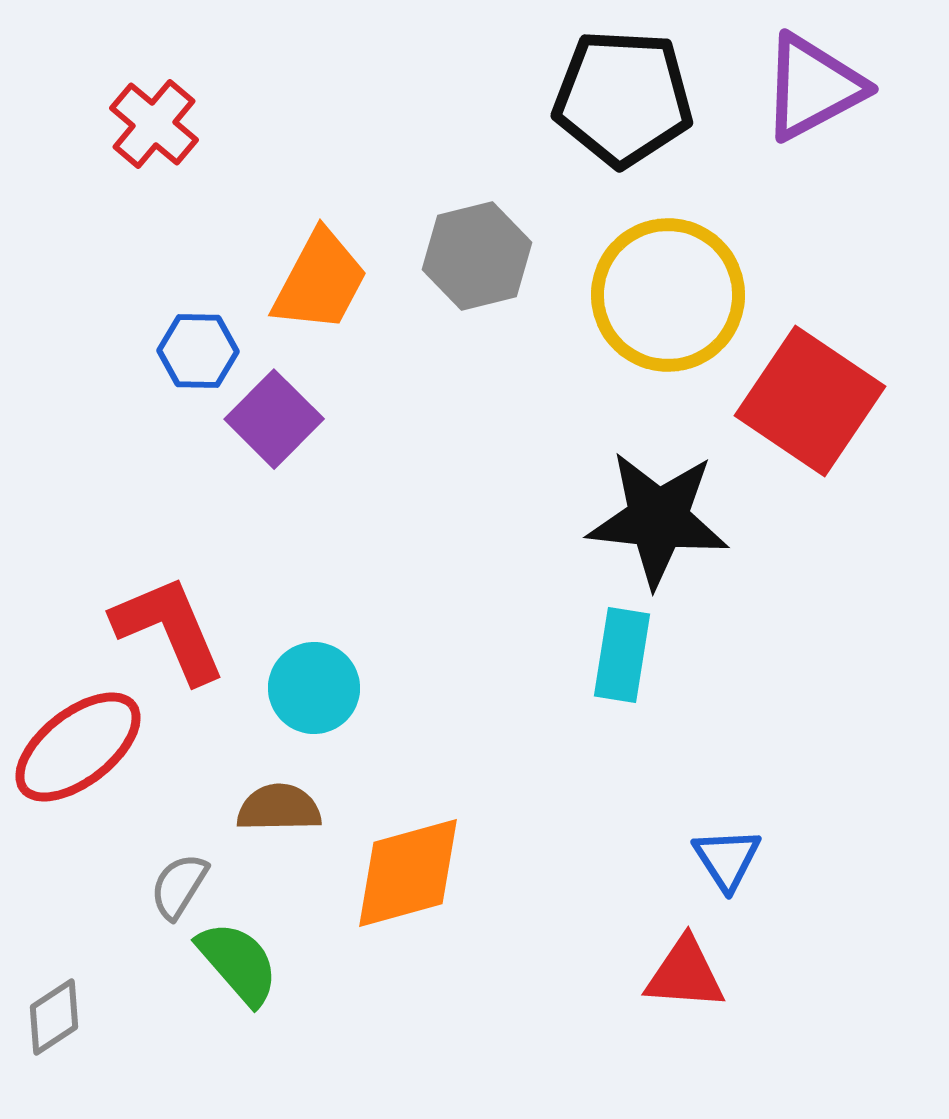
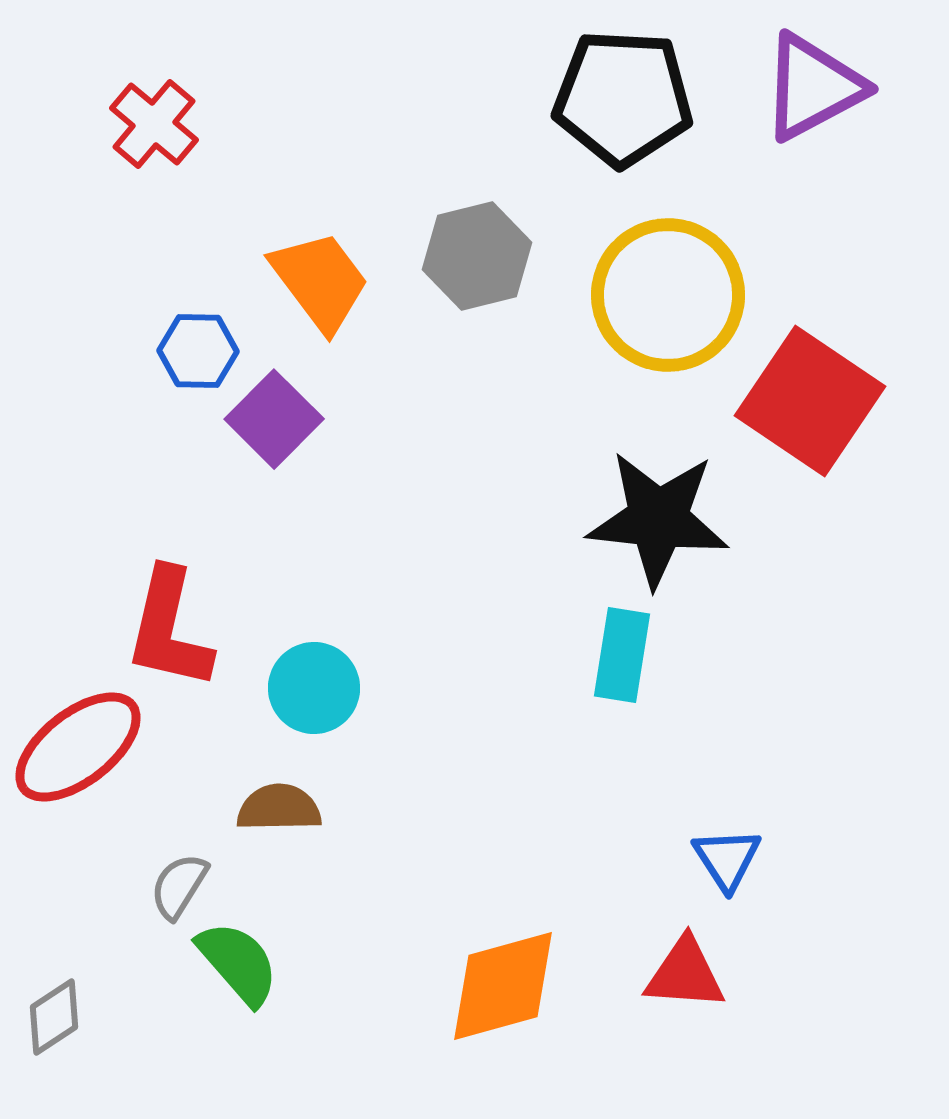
orange trapezoid: rotated 65 degrees counterclockwise
red L-shape: rotated 144 degrees counterclockwise
orange diamond: moved 95 px right, 113 px down
